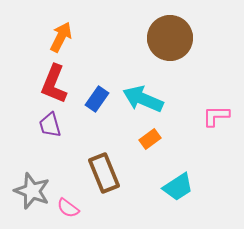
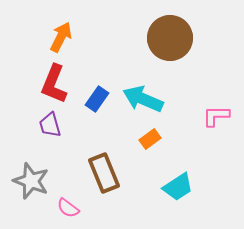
gray star: moved 1 px left, 10 px up
